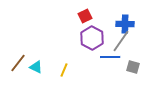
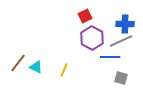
gray line: rotated 30 degrees clockwise
gray square: moved 12 px left, 11 px down
